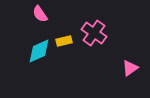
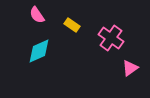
pink semicircle: moved 3 px left, 1 px down
pink cross: moved 17 px right, 5 px down
yellow rectangle: moved 8 px right, 16 px up; rotated 49 degrees clockwise
